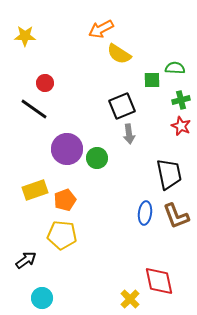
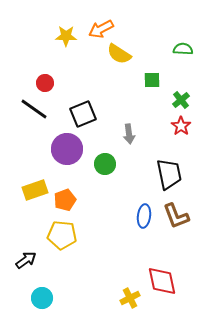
yellow star: moved 41 px right
green semicircle: moved 8 px right, 19 px up
green cross: rotated 24 degrees counterclockwise
black square: moved 39 px left, 8 px down
red star: rotated 12 degrees clockwise
green circle: moved 8 px right, 6 px down
blue ellipse: moved 1 px left, 3 px down
red diamond: moved 3 px right
yellow cross: moved 1 px up; rotated 18 degrees clockwise
